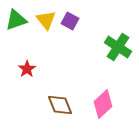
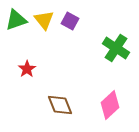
yellow triangle: moved 2 px left
green cross: moved 2 px left, 1 px down
pink diamond: moved 7 px right, 1 px down
